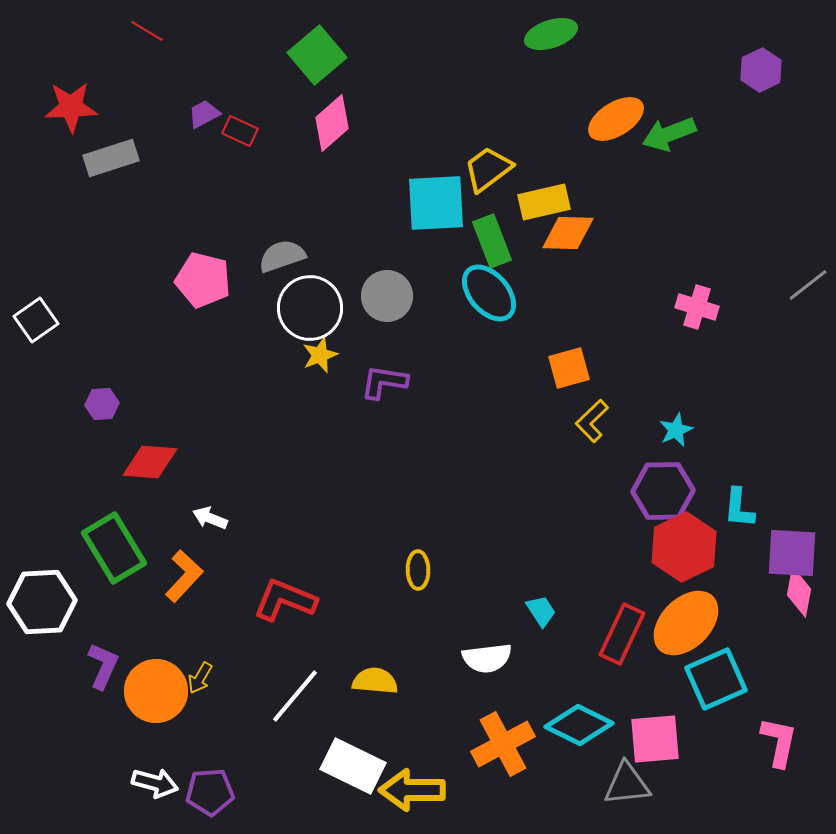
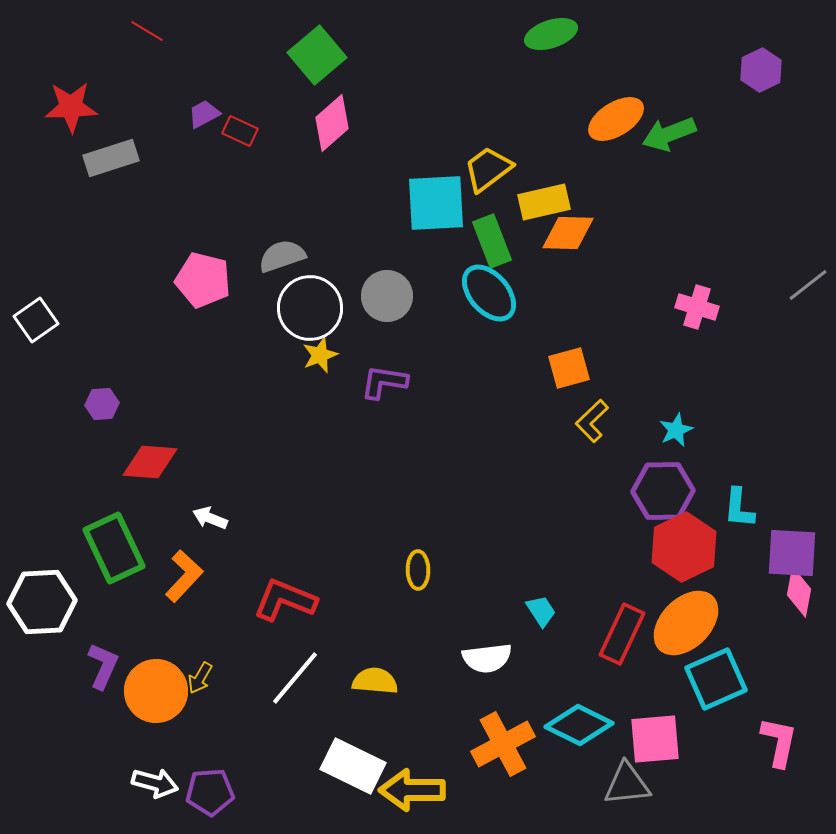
green rectangle at (114, 548): rotated 6 degrees clockwise
white line at (295, 696): moved 18 px up
